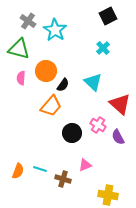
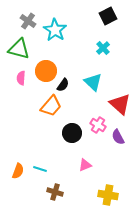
brown cross: moved 8 px left, 13 px down
